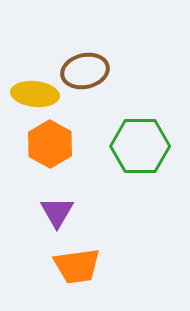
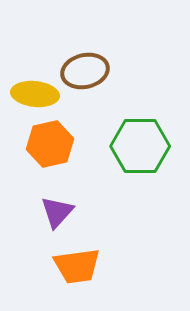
orange hexagon: rotated 18 degrees clockwise
purple triangle: rotated 12 degrees clockwise
